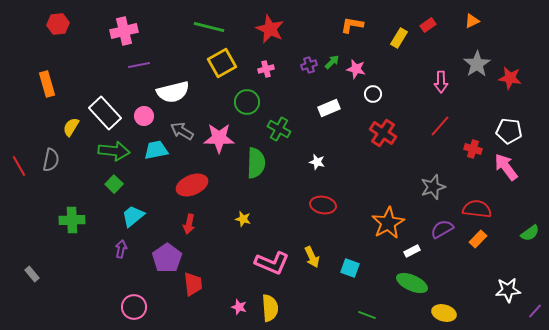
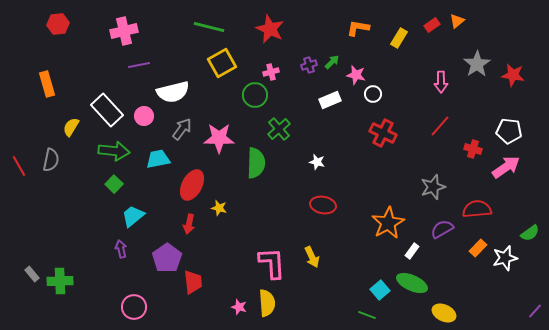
orange triangle at (472, 21): moved 15 px left; rotated 14 degrees counterclockwise
orange L-shape at (352, 25): moved 6 px right, 3 px down
red rectangle at (428, 25): moved 4 px right
pink cross at (266, 69): moved 5 px right, 3 px down
pink star at (356, 69): moved 6 px down
red star at (510, 78): moved 3 px right, 3 px up
green circle at (247, 102): moved 8 px right, 7 px up
white rectangle at (329, 108): moved 1 px right, 8 px up
white rectangle at (105, 113): moved 2 px right, 3 px up
green cross at (279, 129): rotated 20 degrees clockwise
gray arrow at (182, 131): moved 2 px up; rotated 95 degrees clockwise
red cross at (383, 133): rotated 8 degrees counterclockwise
cyan trapezoid at (156, 150): moved 2 px right, 9 px down
pink arrow at (506, 167): rotated 92 degrees clockwise
red ellipse at (192, 185): rotated 40 degrees counterclockwise
red semicircle at (477, 209): rotated 12 degrees counterclockwise
yellow star at (243, 219): moved 24 px left, 11 px up
green cross at (72, 220): moved 12 px left, 61 px down
orange rectangle at (478, 239): moved 9 px down
purple arrow at (121, 249): rotated 24 degrees counterclockwise
white rectangle at (412, 251): rotated 28 degrees counterclockwise
pink L-shape at (272, 263): rotated 116 degrees counterclockwise
cyan square at (350, 268): moved 30 px right, 22 px down; rotated 30 degrees clockwise
red trapezoid at (193, 284): moved 2 px up
white star at (508, 290): moved 3 px left, 32 px up; rotated 10 degrees counterclockwise
yellow semicircle at (270, 308): moved 3 px left, 5 px up
yellow ellipse at (444, 313): rotated 10 degrees clockwise
